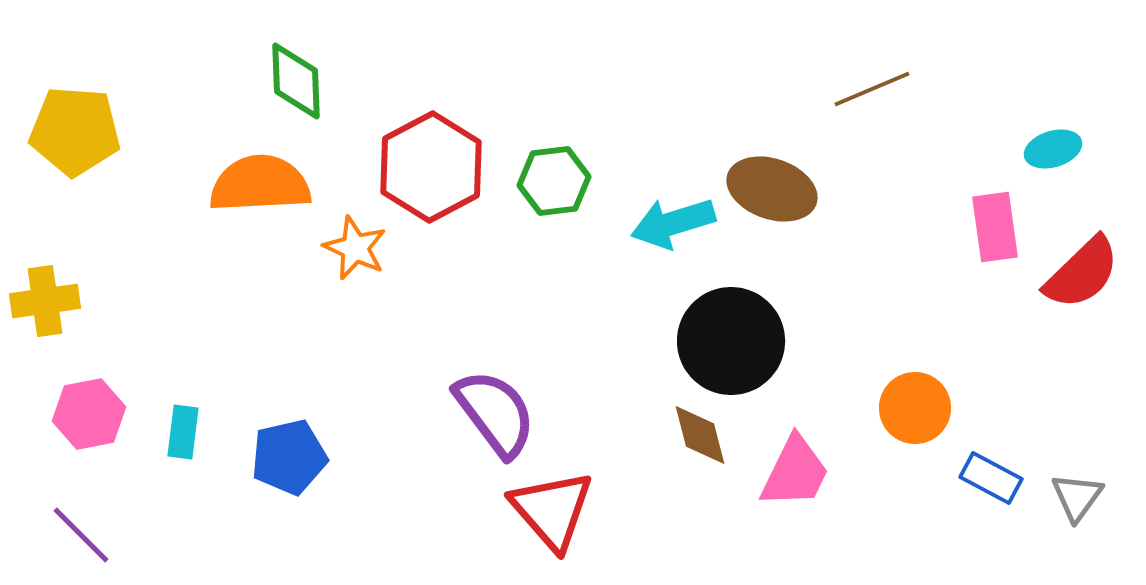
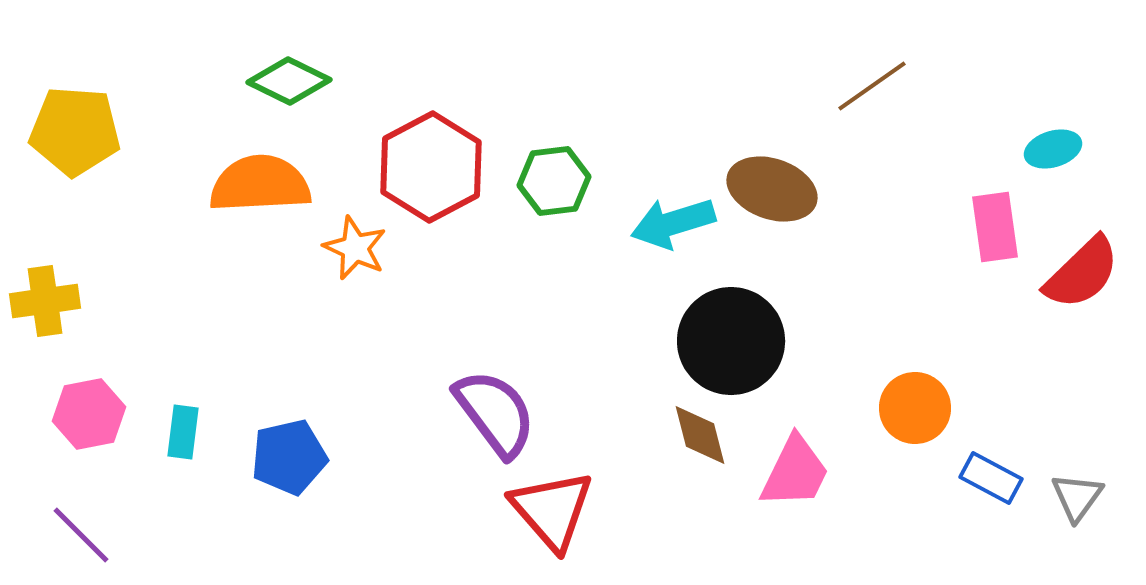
green diamond: moved 7 px left; rotated 62 degrees counterclockwise
brown line: moved 3 px up; rotated 12 degrees counterclockwise
